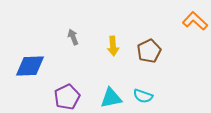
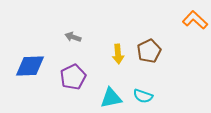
orange L-shape: moved 1 px up
gray arrow: rotated 49 degrees counterclockwise
yellow arrow: moved 5 px right, 8 px down
purple pentagon: moved 6 px right, 20 px up
